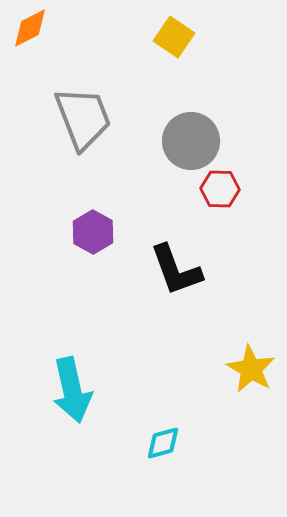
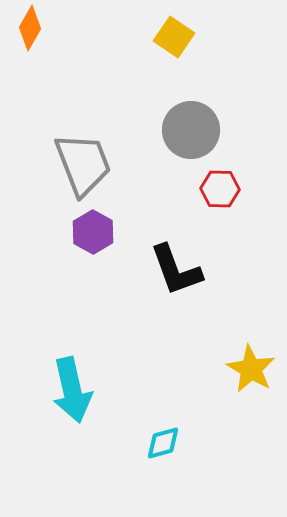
orange diamond: rotated 33 degrees counterclockwise
gray trapezoid: moved 46 px down
gray circle: moved 11 px up
